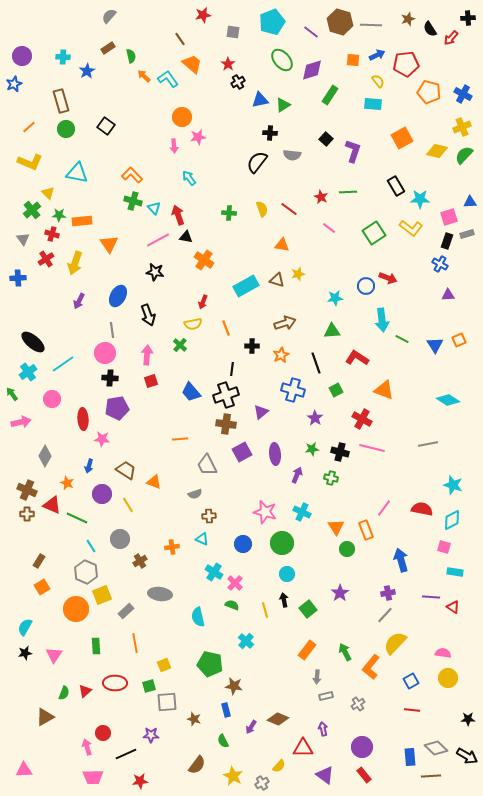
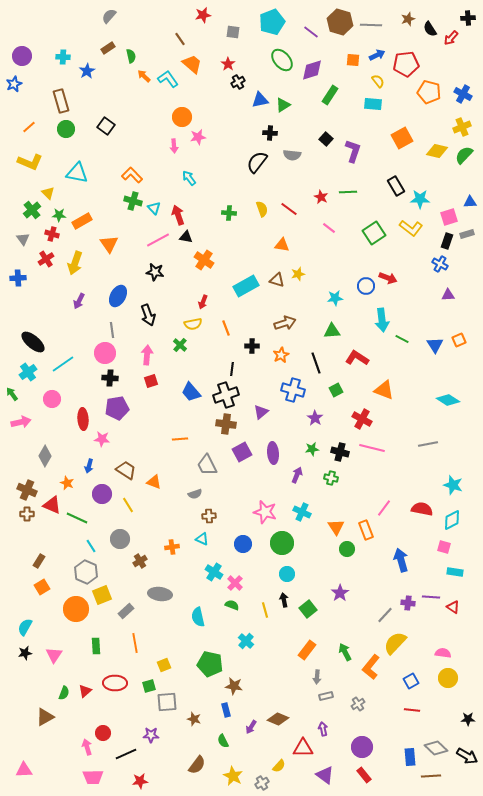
orange rectangle at (82, 221): rotated 24 degrees counterclockwise
purple ellipse at (275, 454): moved 2 px left, 1 px up
purple cross at (388, 593): moved 20 px right, 10 px down; rotated 16 degrees clockwise
